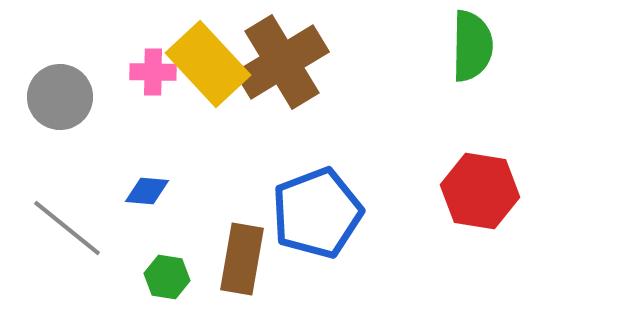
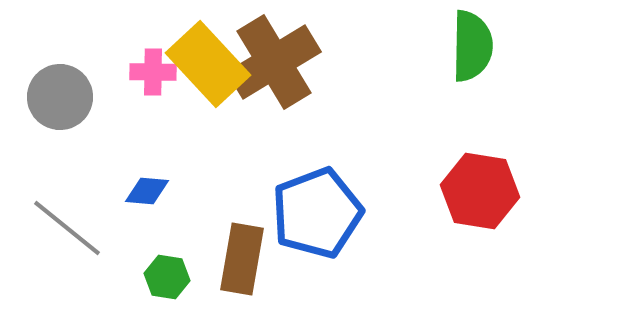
brown cross: moved 8 px left
